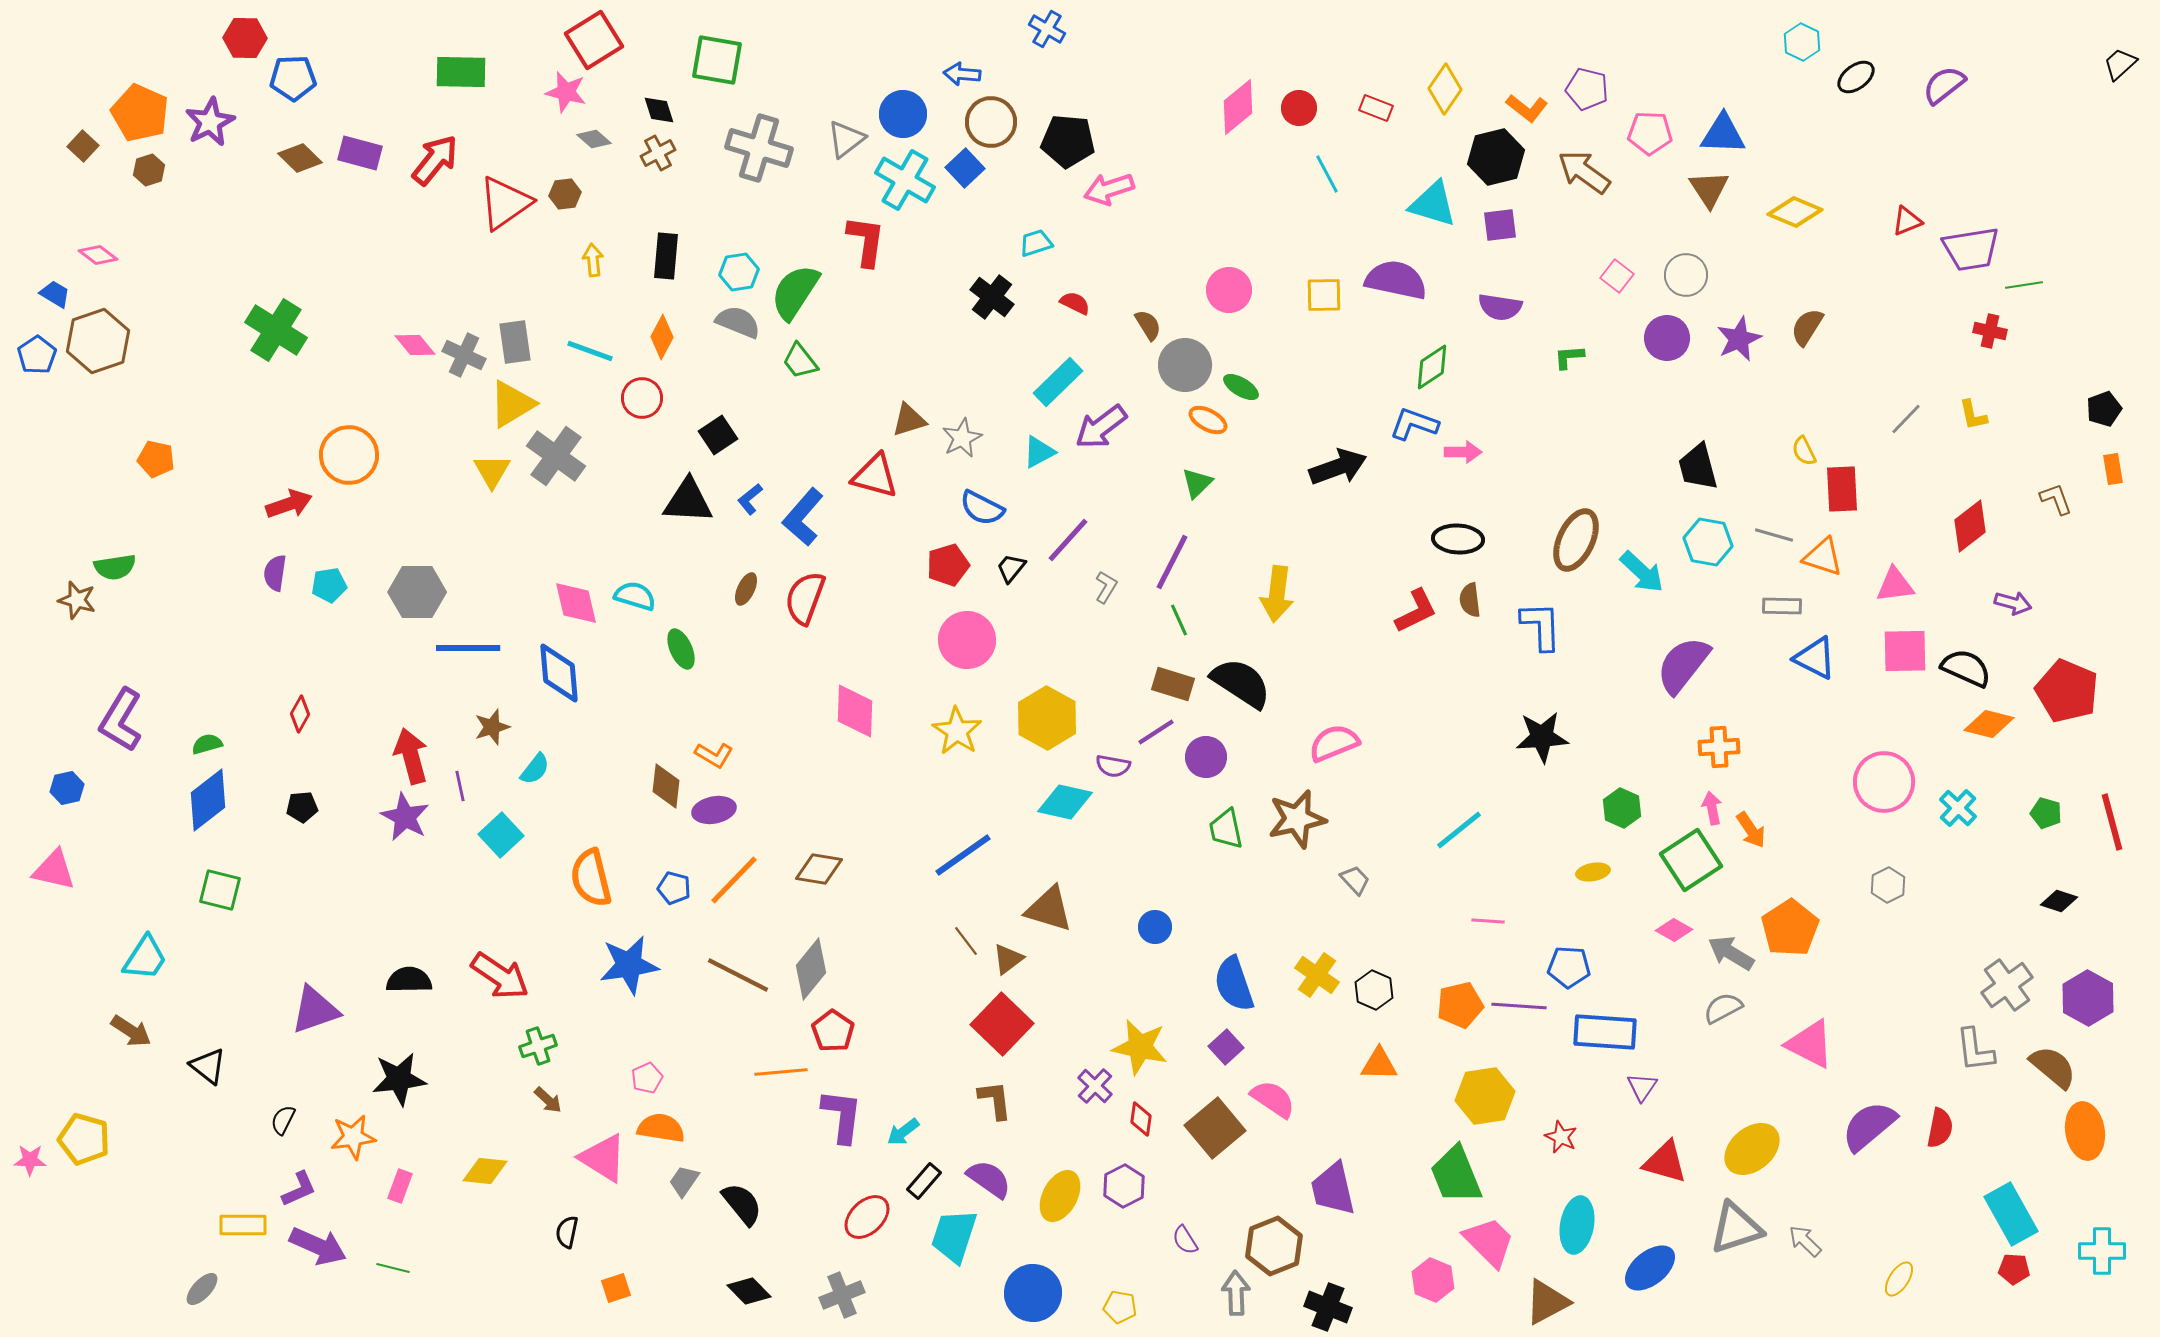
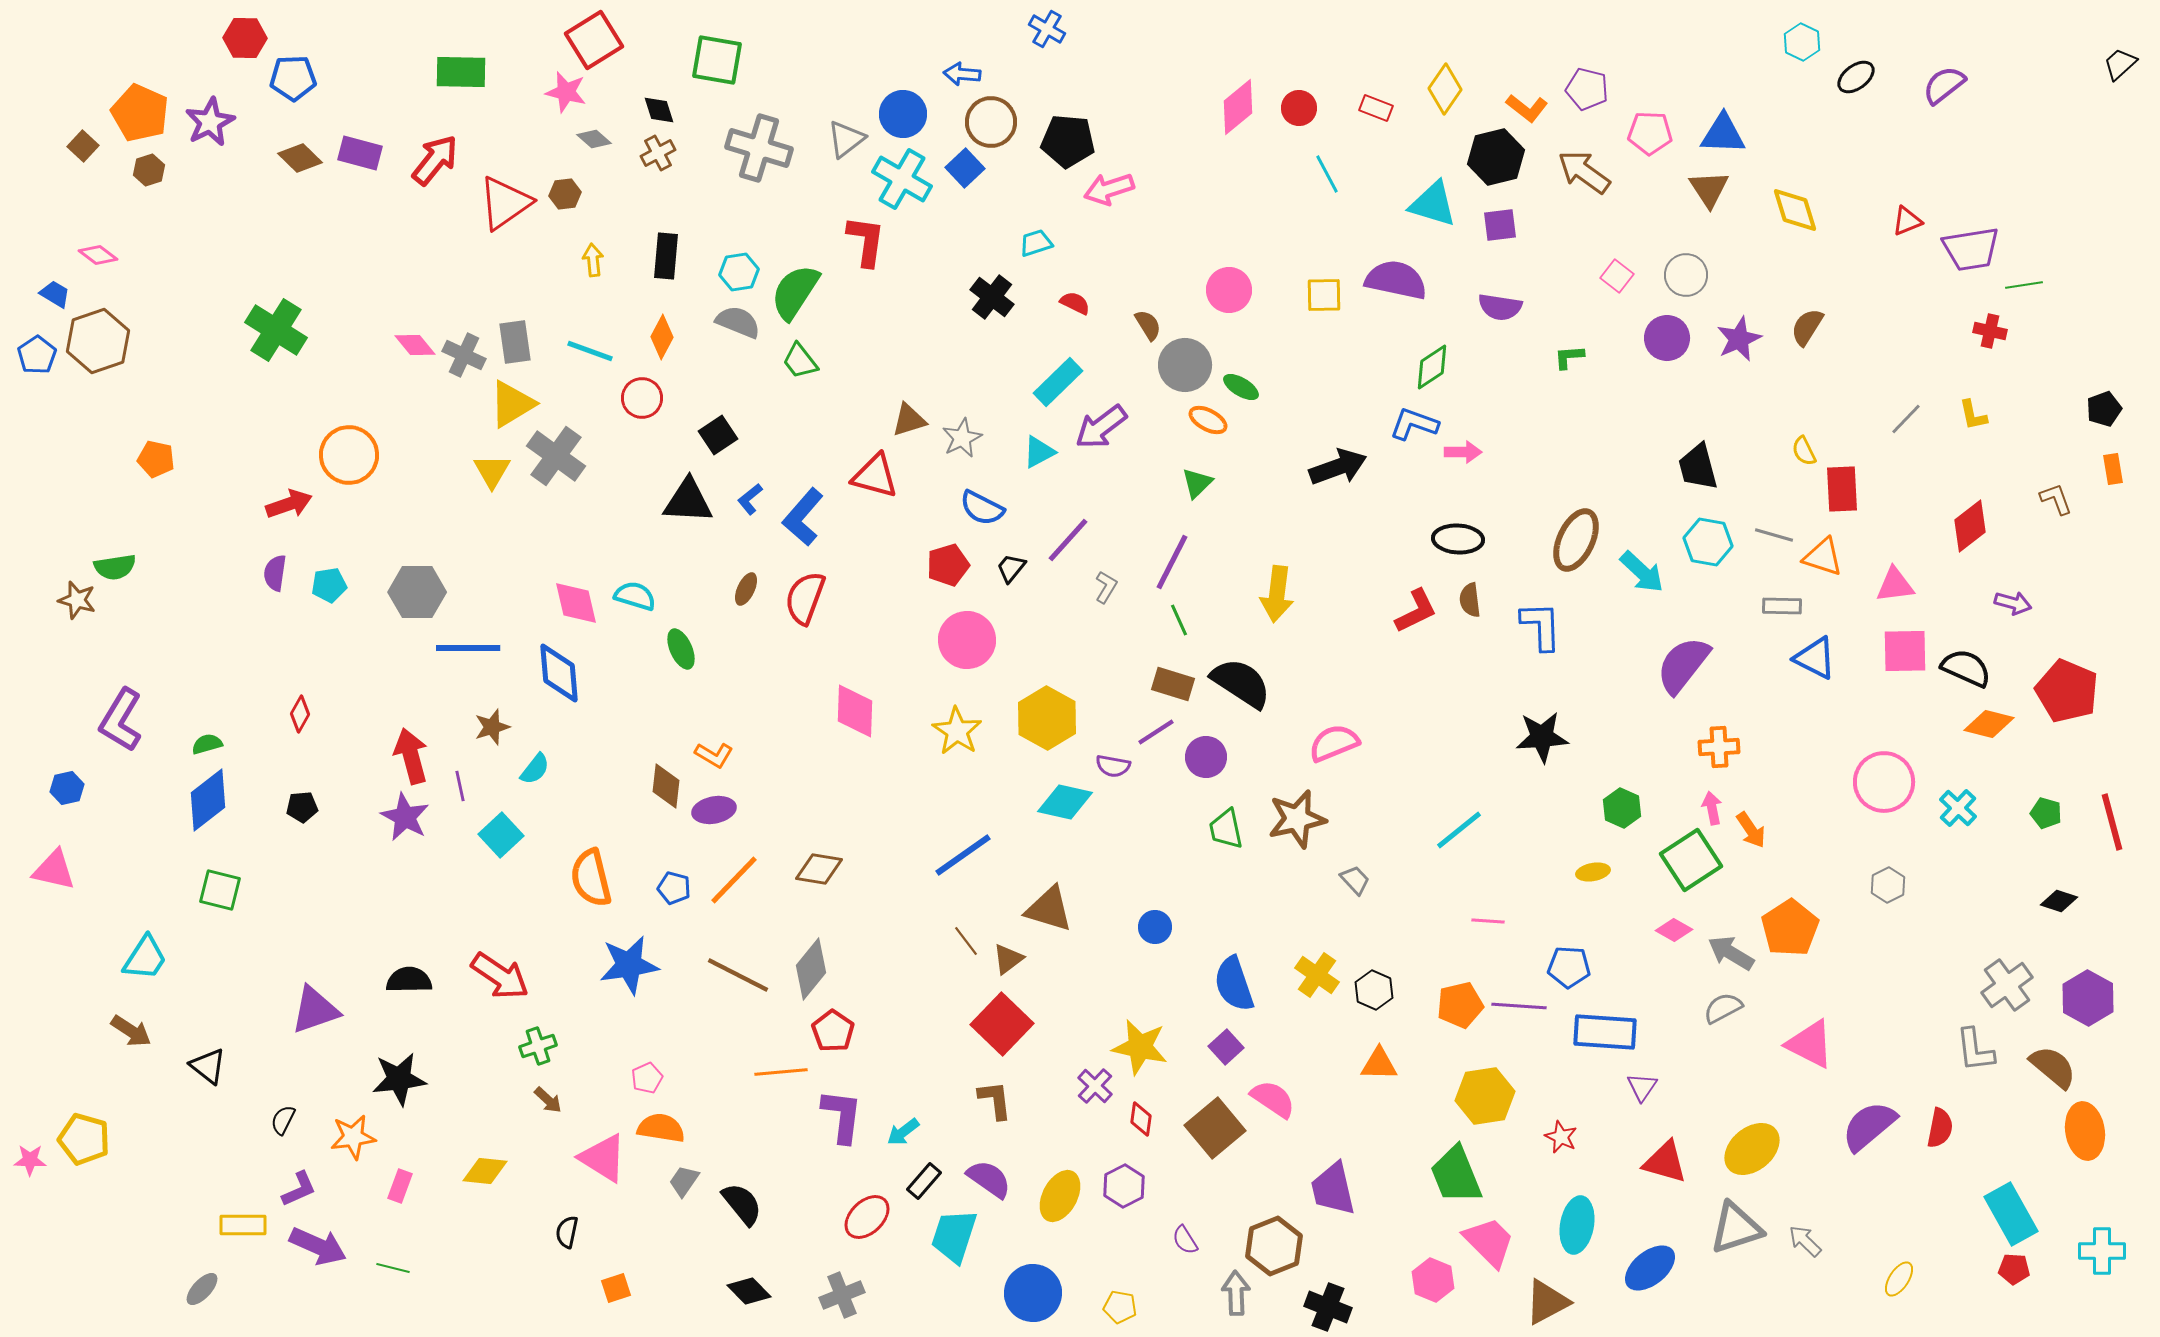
cyan cross at (905, 180): moved 3 px left, 1 px up
yellow diamond at (1795, 212): moved 2 px up; rotated 50 degrees clockwise
